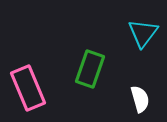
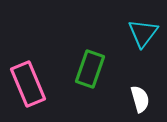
pink rectangle: moved 4 px up
